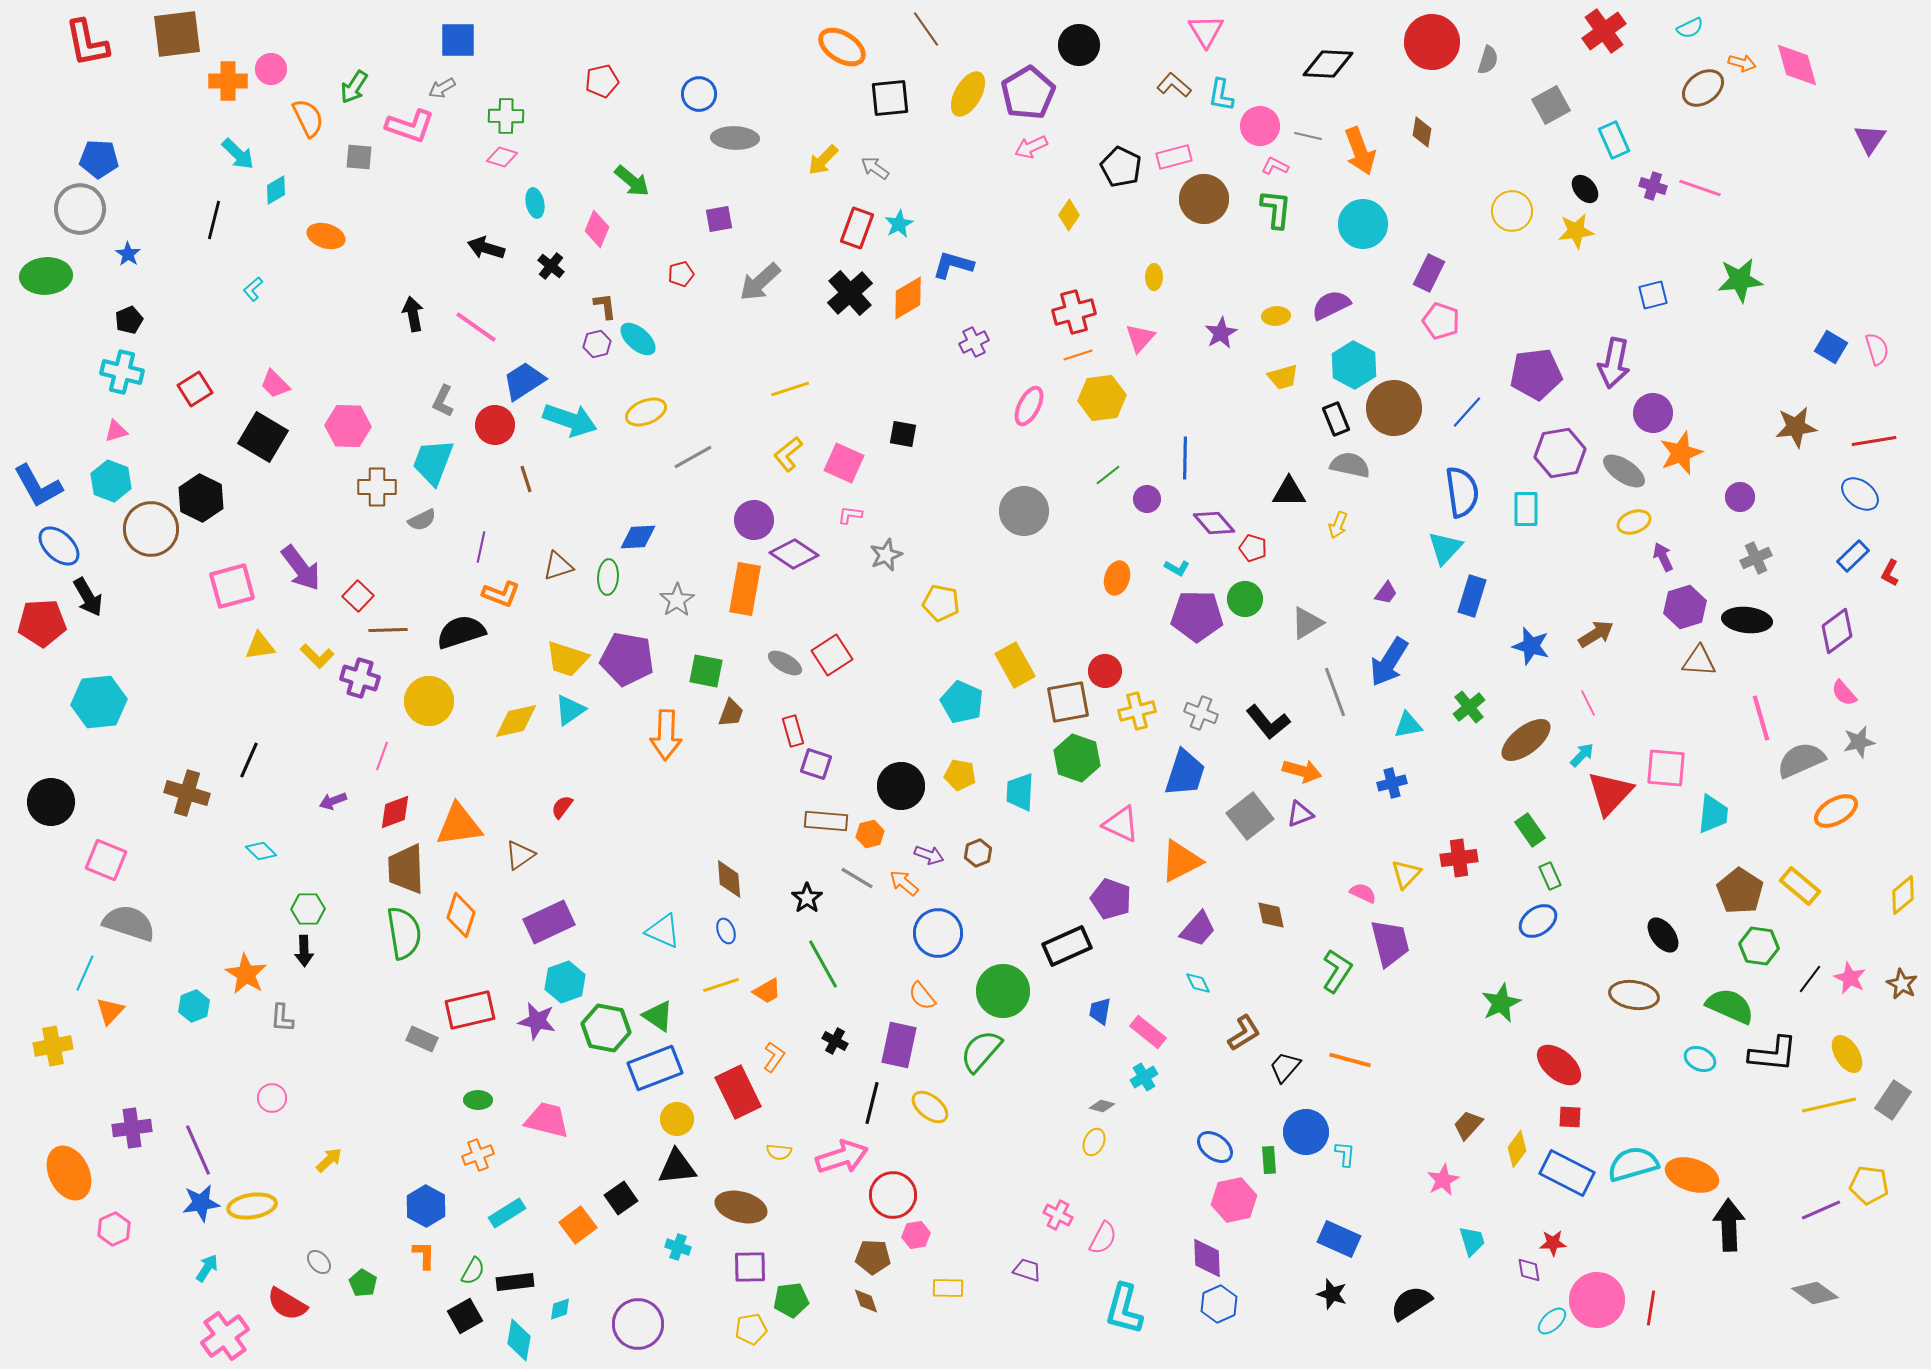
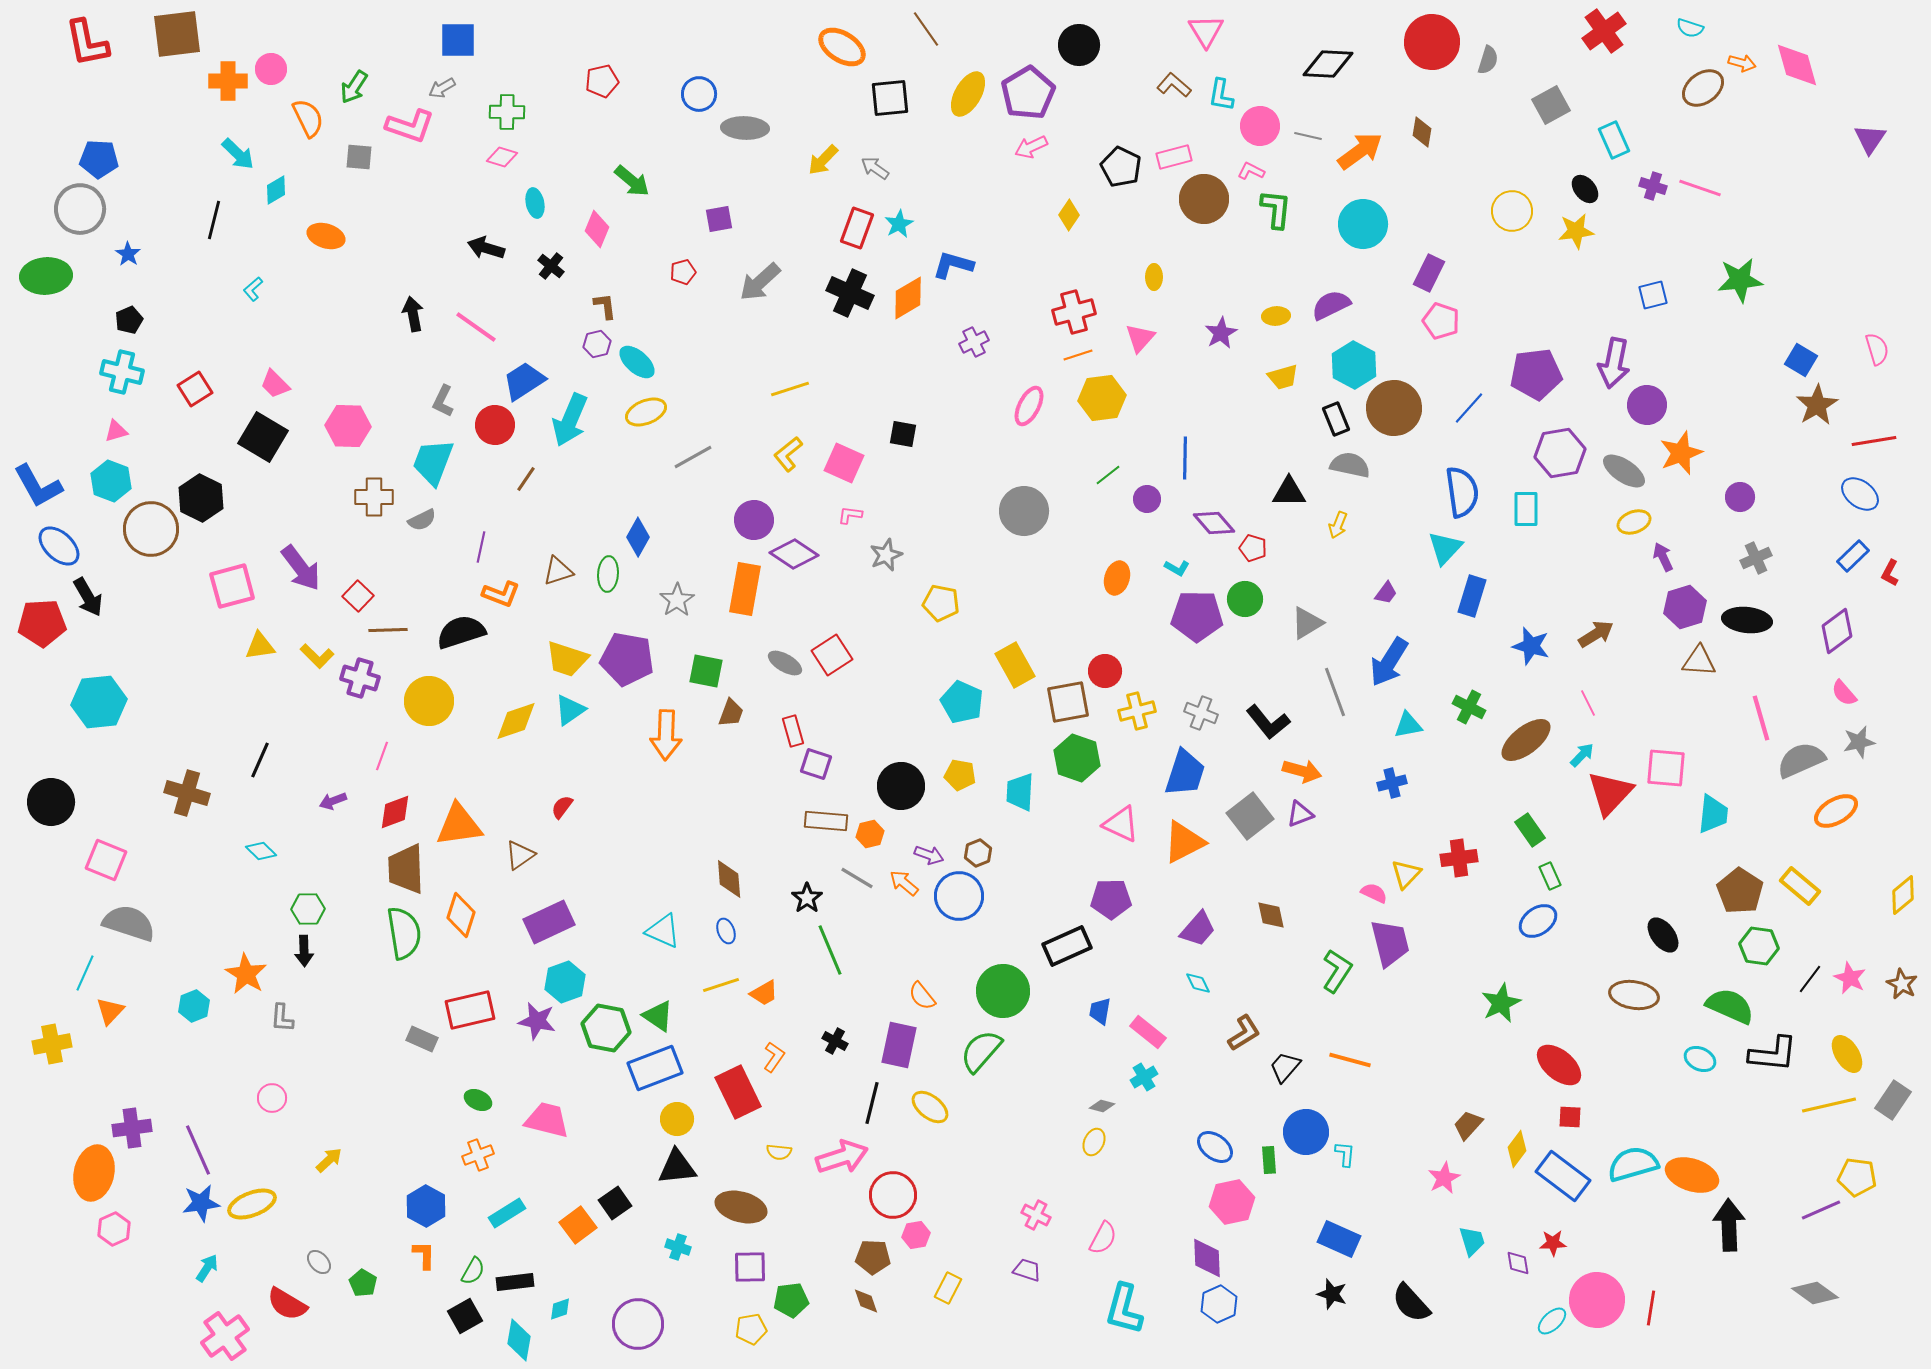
cyan semicircle at (1690, 28): rotated 44 degrees clockwise
green cross at (506, 116): moved 1 px right, 4 px up
gray ellipse at (735, 138): moved 10 px right, 10 px up
orange arrow at (1360, 151): rotated 105 degrees counterclockwise
pink L-shape at (1275, 166): moved 24 px left, 5 px down
red pentagon at (681, 274): moved 2 px right, 2 px up
black cross at (850, 293): rotated 24 degrees counterclockwise
cyan ellipse at (638, 339): moved 1 px left, 23 px down
blue square at (1831, 347): moved 30 px left, 13 px down
blue line at (1467, 412): moved 2 px right, 4 px up
purple circle at (1653, 413): moved 6 px left, 8 px up
cyan arrow at (570, 420): rotated 94 degrees clockwise
brown star at (1796, 427): moved 21 px right, 22 px up; rotated 24 degrees counterclockwise
brown line at (526, 479): rotated 52 degrees clockwise
brown cross at (377, 487): moved 3 px left, 10 px down
blue diamond at (638, 537): rotated 57 degrees counterclockwise
brown triangle at (558, 566): moved 5 px down
green ellipse at (608, 577): moved 3 px up
green cross at (1469, 707): rotated 24 degrees counterclockwise
yellow diamond at (516, 721): rotated 6 degrees counterclockwise
black line at (249, 760): moved 11 px right
orange triangle at (1181, 861): moved 3 px right, 19 px up
pink semicircle at (1363, 893): moved 11 px right
purple pentagon at (1111, 899): rotated 21 degrees counterclockwise
blue circle at (938, 933): moved 21 px right, 37 px up
green line at (823, 964): moved 7 px right, 14 px up; rotated 6 degrees clockwise
orange trapezoid at (767, 991): moved 3 px left, 2 px down
yellow cross at (53, 1046): moved 1 px left, 2 px up
green ellipse at (478, 1100): rotated 24 degrees clockwise
orange ellipse at (69, 1173): moved 25 px right; rotated 40 degrees clockwise
blue rectangle at (1567, 1173): moved 4 px left, 3 px down; rotated 10 degrees clockwise
pink star at (1443, 1180): moved 1 px right, 2 px up
yellow pentagon at (1869, 1185): moved 12 px left, 8 px up
black square at (621, 1198): moved 6 px left, 5 px down
pink hexagon at (1234, 1200): moved 2 px left, 2 px down
yellow ellipse at (252, 1206): moved 2 px up; rotated 12 degrees counterclockwise
pink cross at (1058, 1215): moved 22 px left
purple diamond at (1529, 1270): moved 11 px left, 7 px up
yellow rectangle at (948, 1288): rotated 64 degrees counterclockwise
black semicircle at (1411, 1303): rotated 99 degrees counterclockwise
